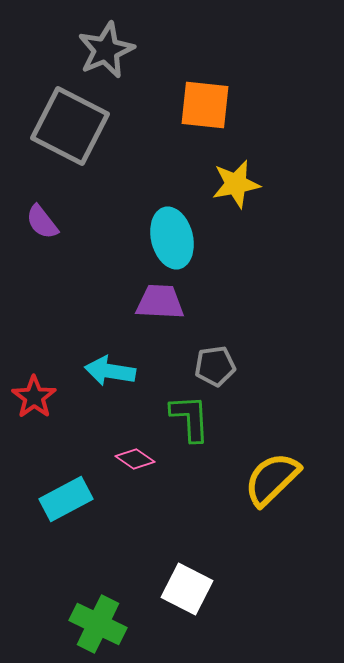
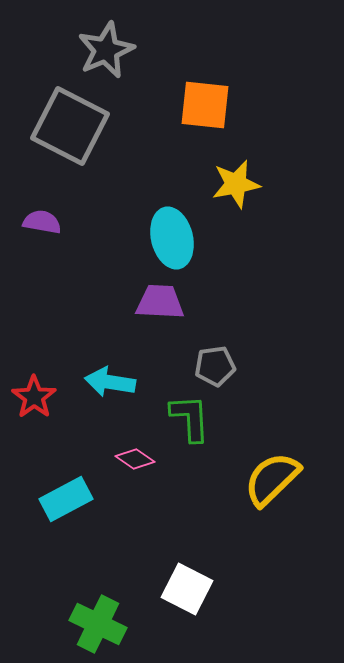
purple semicircle: rotated 138 degrees clockwise
cyan arrow: moved 11 px down
